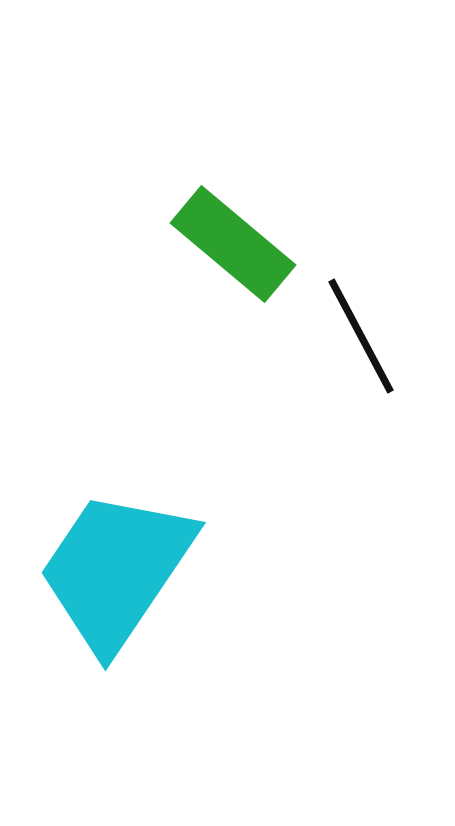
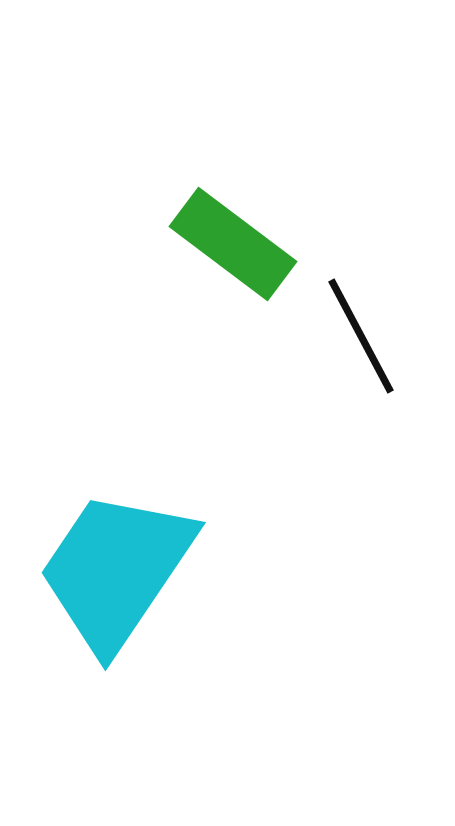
green rectangle: rotated 3 degrees counterclockwise
